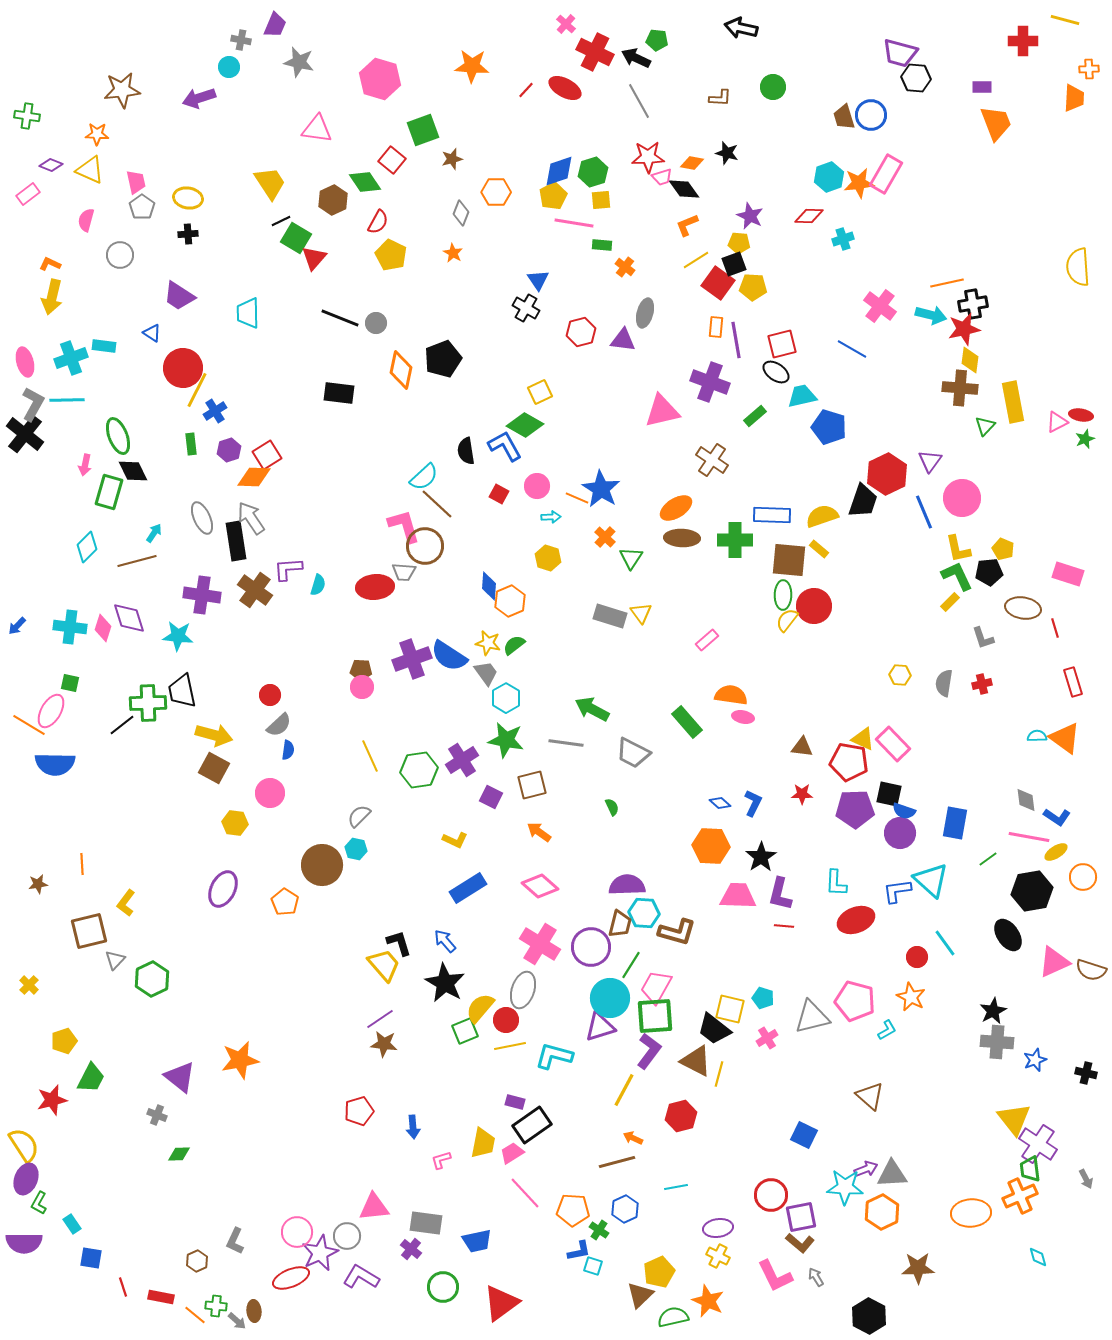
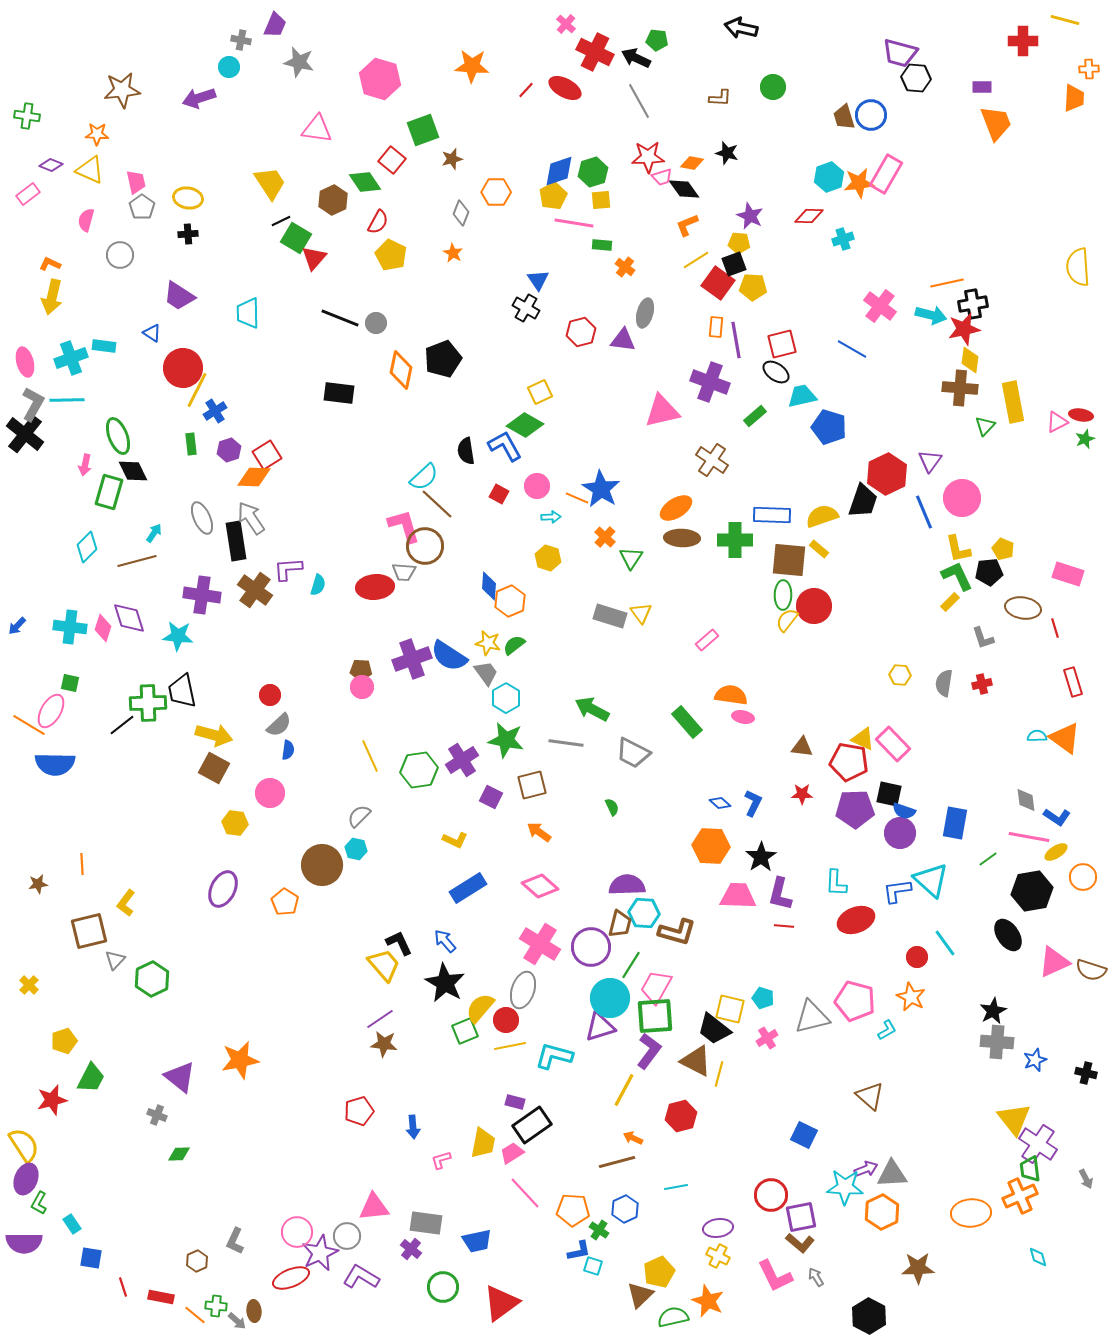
black L-shape at (399, 943): rotated 8 degrees counterclockwise
